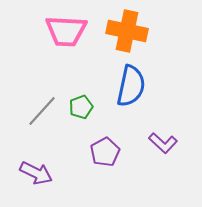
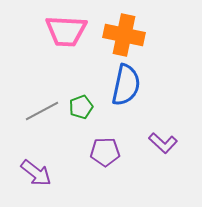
orange cross: moved 3 px left, 4 px down
blue semicircle: moved 5 px left, 1 px up
gray line: rotated 20 degrees clockwise
purple pentagon: rotated 28 degrees clockwise
purple arrow: rotated 12 degrees clockwise
